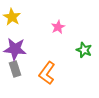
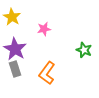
pink star: moved 14 px left, 2 px down; rotated 16 degrees clockwise
purple star: rotated 25 degrees clockwise
